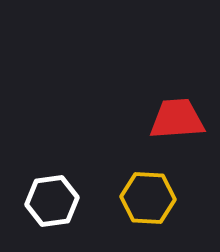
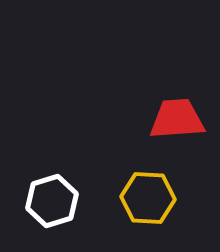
white hexagon: rotated 9 degrees counterclockwise
